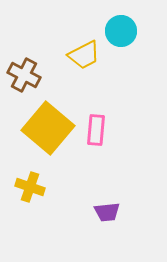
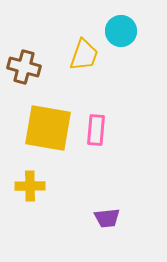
yellow trapezoid: rotated 44 degrees counterclockwise
brown cross: moved 8 px up; rotated 12 degrees counterclockwise
yellow square: rotated 30 degrees counterclockwise
yellow cross: moved 1 px up; rotated 20 degrees counterclockwise
purple trapezoid: moved 6 px down
